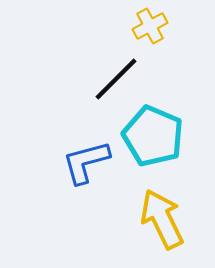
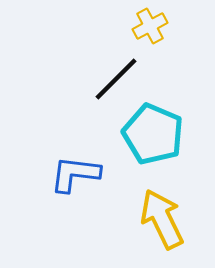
cyan pentagon: moved 2 px up
blue L-shape: moved 11 px left, 12 px down; rotated 22 degrees clockwise
